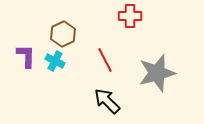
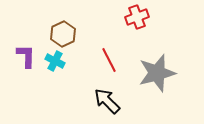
red cross: moved 7 px right, 1 px down; rotated 20 degrees counterclockwise
red line: moved 4 px right
